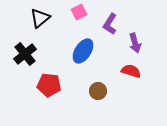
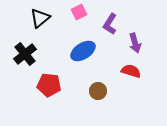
blue ellipse: rotated 25 degrees clockwise
